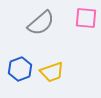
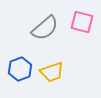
pink square: moved 4 px left, 4 px down; rotated 10 degrees clockwise
gray semicircle: moved 4 px right, 5 px down
